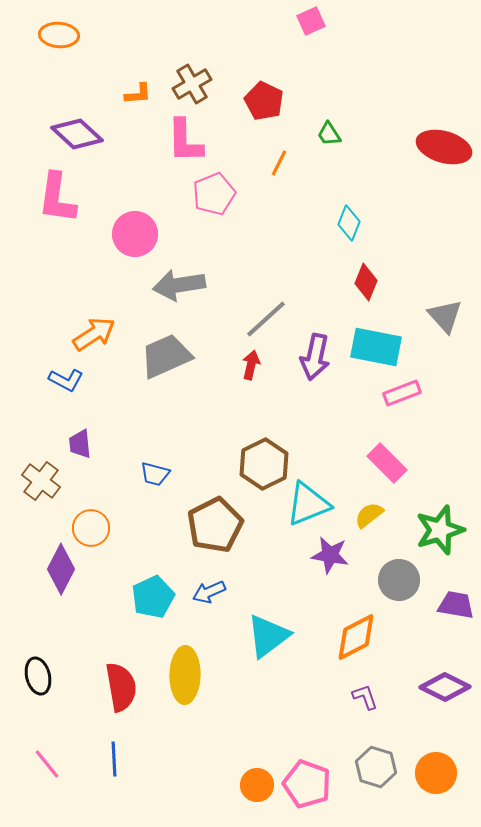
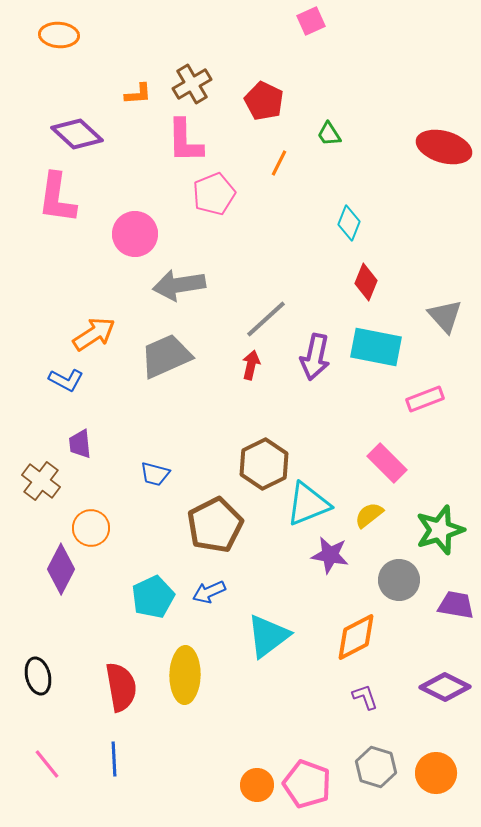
pink rectangle at (402, 393): moved 23 px right, 6 px down
